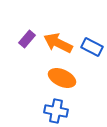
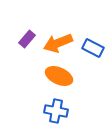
orange arrow: rotated 48 degrees counterclockwise
blue rectangle: moved 1 px right, 1 px down
orange ellipse: moved 3 px left, 2 px up
